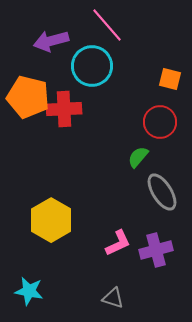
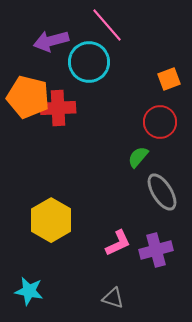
cyan circle: moved 3 px left, 4 px up
orange square: moved 1 px left; rotated 35 degrees counterclockwise
red cross: moved 6 px left, 1 px up
